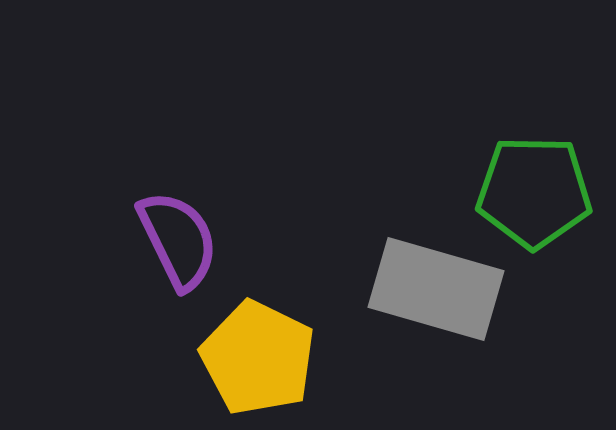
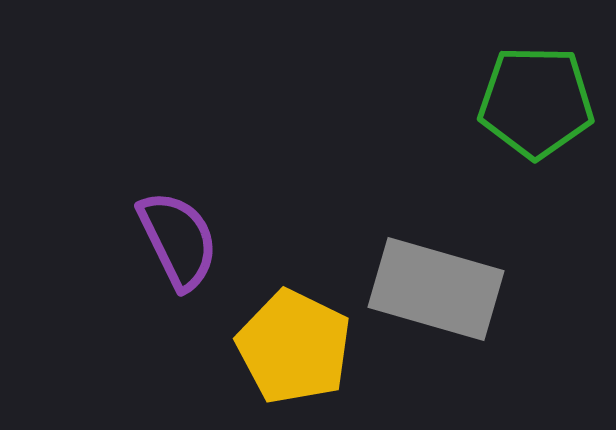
green pentagon: moved 2 px right, 90 px up
yellow pentagon: moved 36 px right, 11 px up
